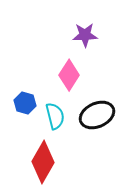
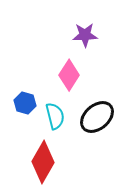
black ellipse: moved 2 px down; rotated 16 degrees counterclockwise
